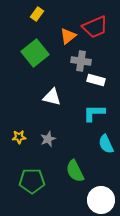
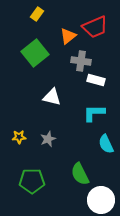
green semicircle: moved 5 px right, 3 px down
